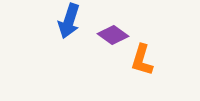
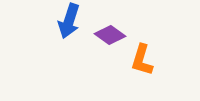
purple diamond: moved 3 px left
